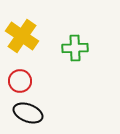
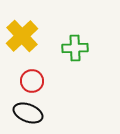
yellow cross: rotated 12 degrees clockwise
red circle: moved 12 px right
